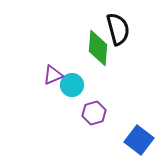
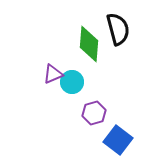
green diamond: moved 9 px left, 4 px up
purple triangle: moved 1 px up
cyan circle: moved 3 px up
blue square: moved 21 px left
